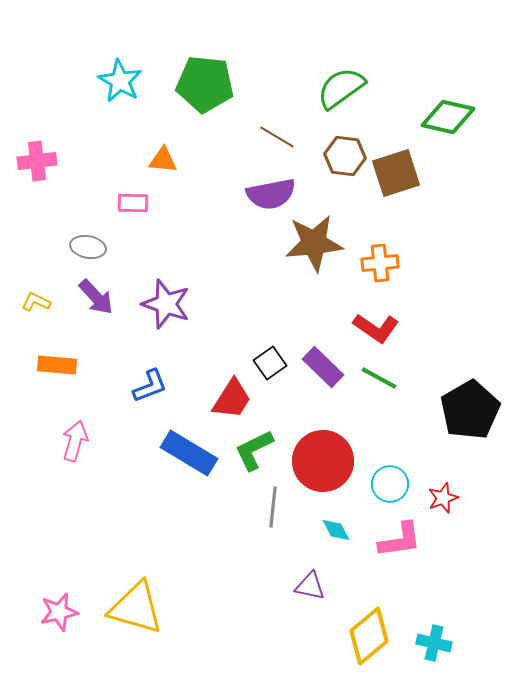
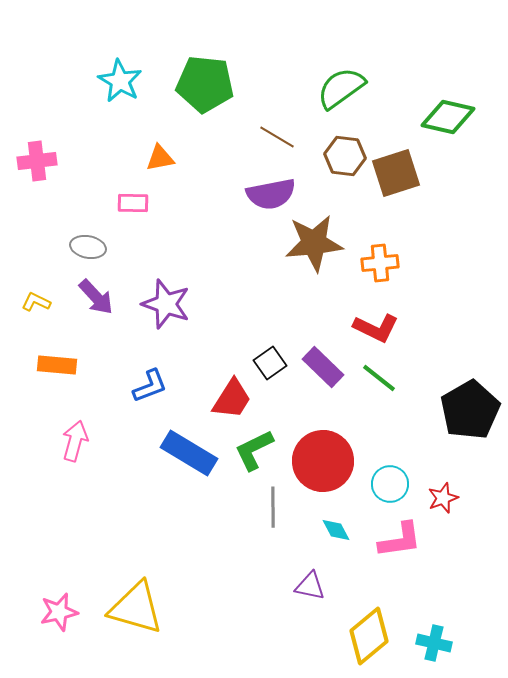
orange triangle: moved 3 px left, 2 px up; rotated 16 degrees counterclockwise
red L-shape: rotated 9 degrees counterclockwise
green line: rotated 9 degrees clockwise
gray line: rotated 6 degrees counterclockwise
